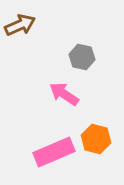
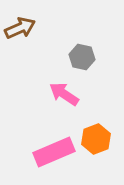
brown arrow: moved 3 px down
orange hexagon: rotated 24 degrees clockwise
